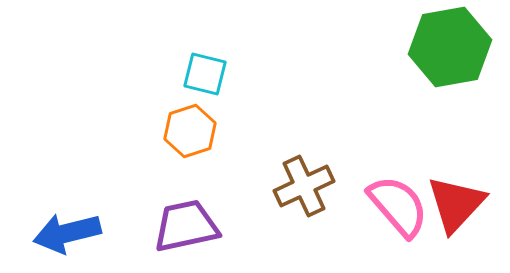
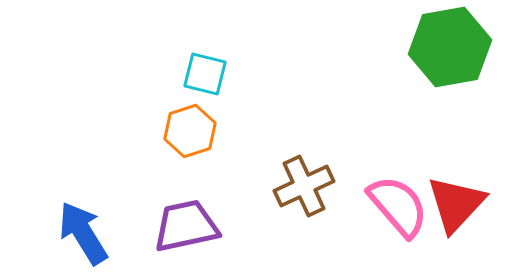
blue arrow: moved 16 px right; rotated 72 degrees clockwise
